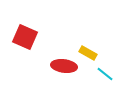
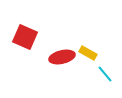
red ellipse: moved 2 px left, 9 px up; rotated 20 degrees counterclockwise
cyan line: rotated 12 degrees clockwise
